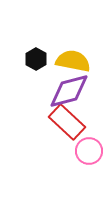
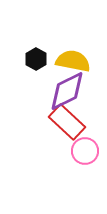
purple diamond: moved 2 px left; rotated 12 degrees counterclockwise
pink circle: moved 4 px left
